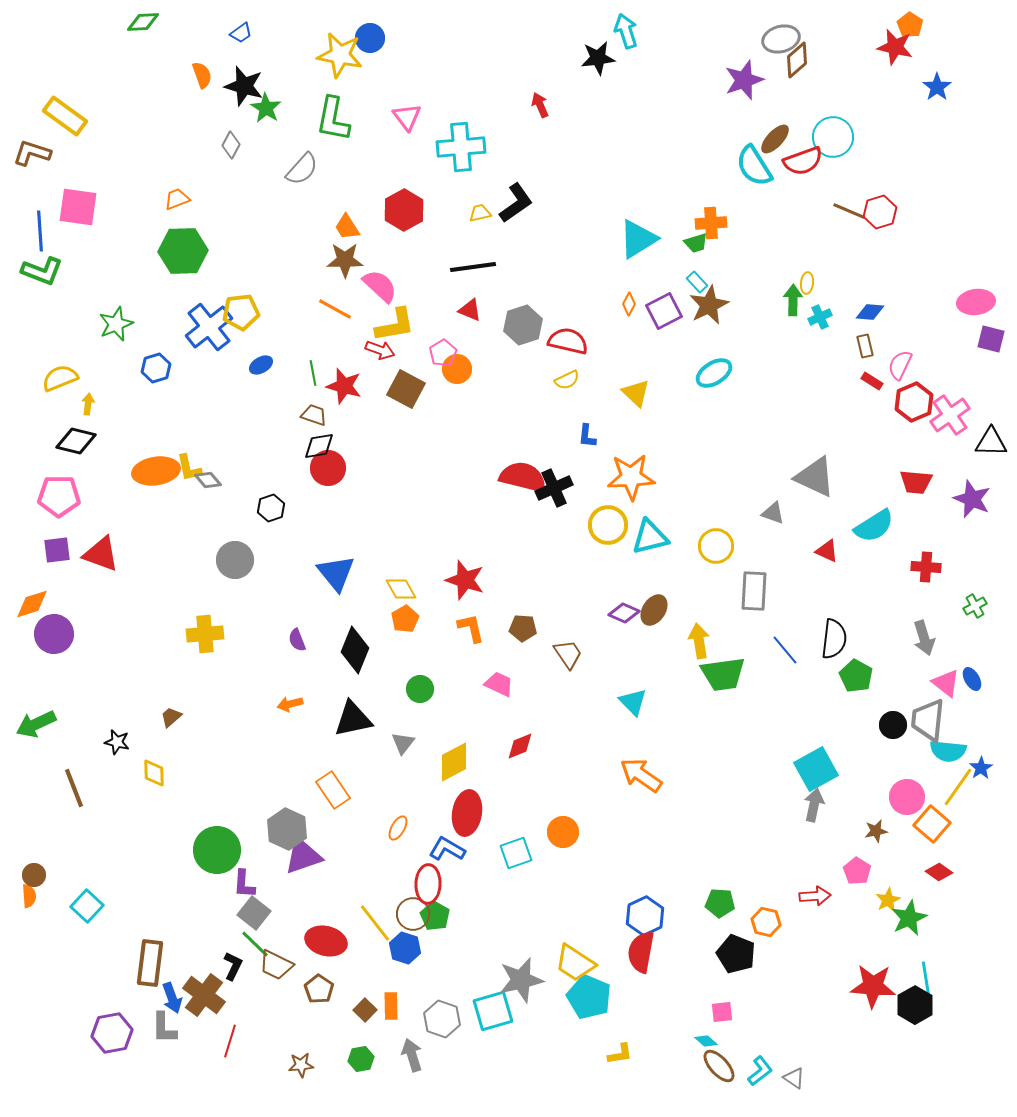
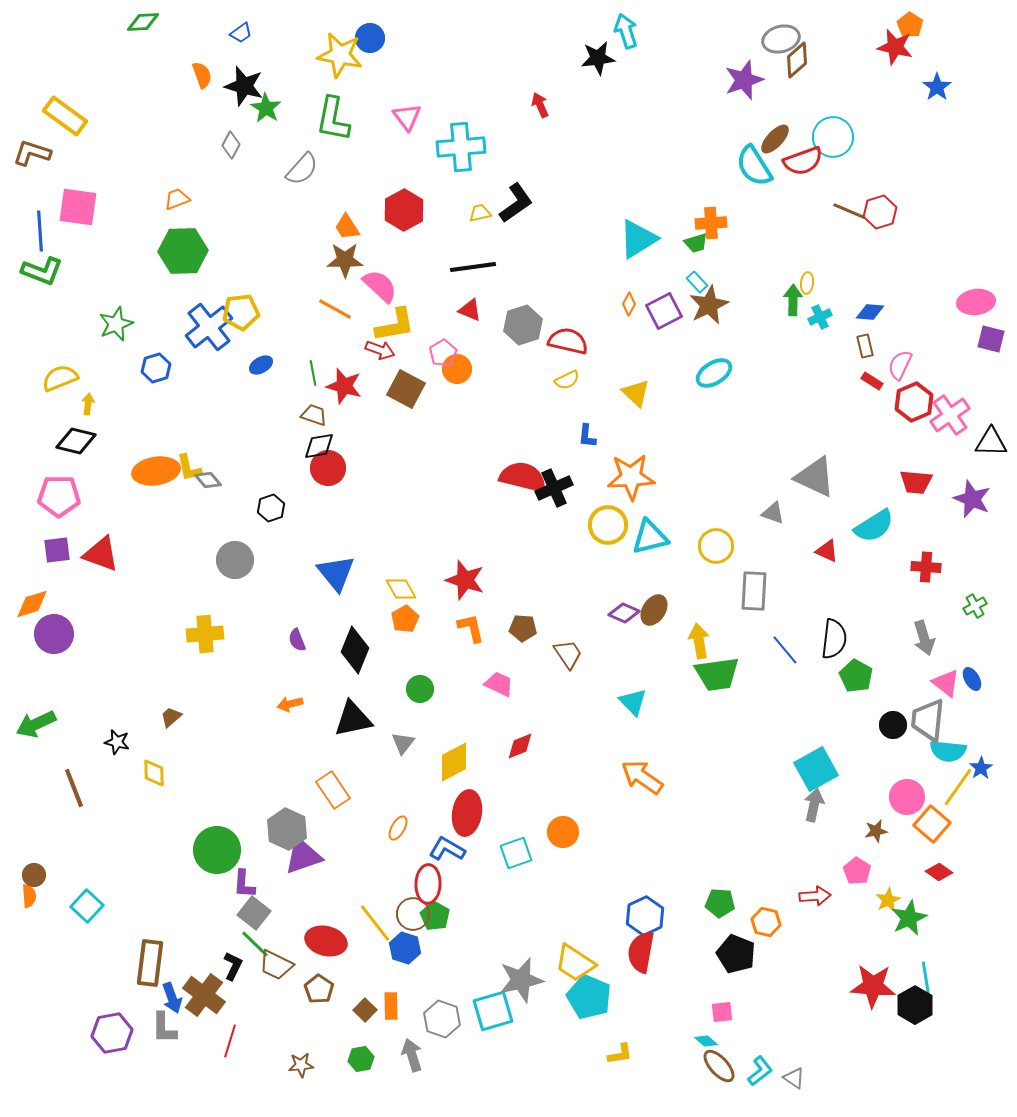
green trapezoid at (723, 674): moved 6 px left
orange arrow at (641, 775): moved 1 px right, 2 px down
